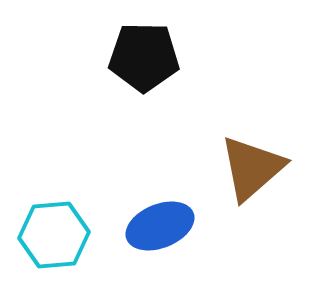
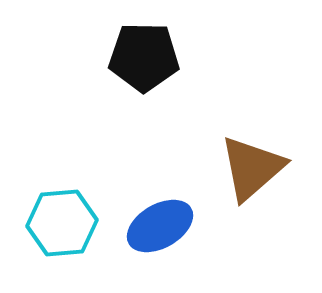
blue ellipse: rotated 8 degrees counterclockwise
cyan hexagon: moved 8 px right, 12 px up
